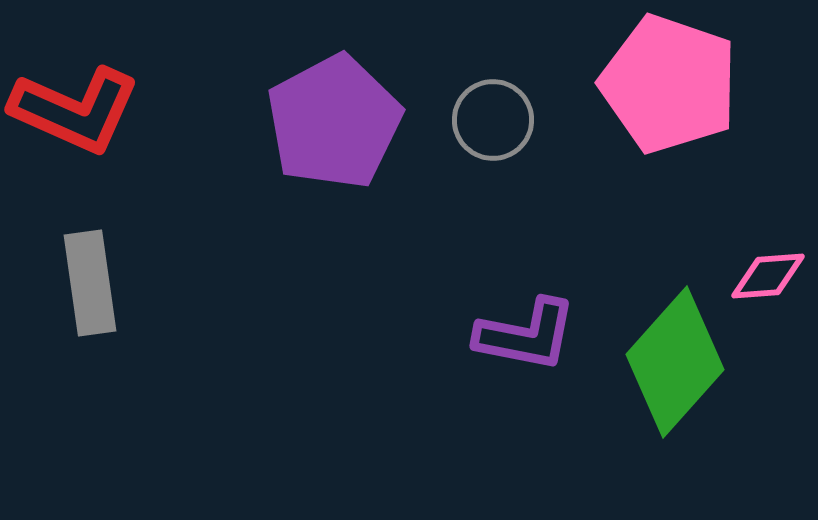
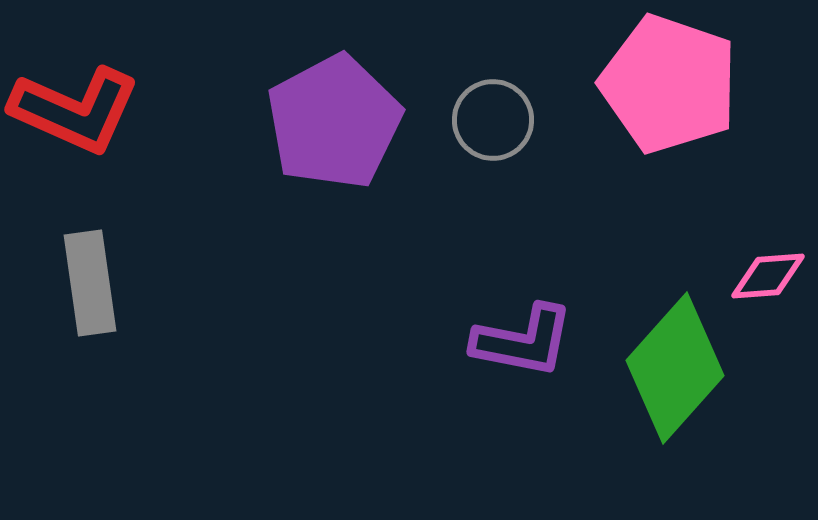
purple L-shape: moved 3 px left, 6 px down
green diamond: moved 6 px down
